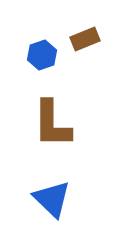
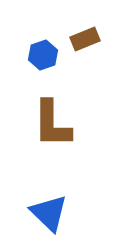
blue hexagon: moved 1 px right
blue triangle: moved 3 px left, 14 px down
